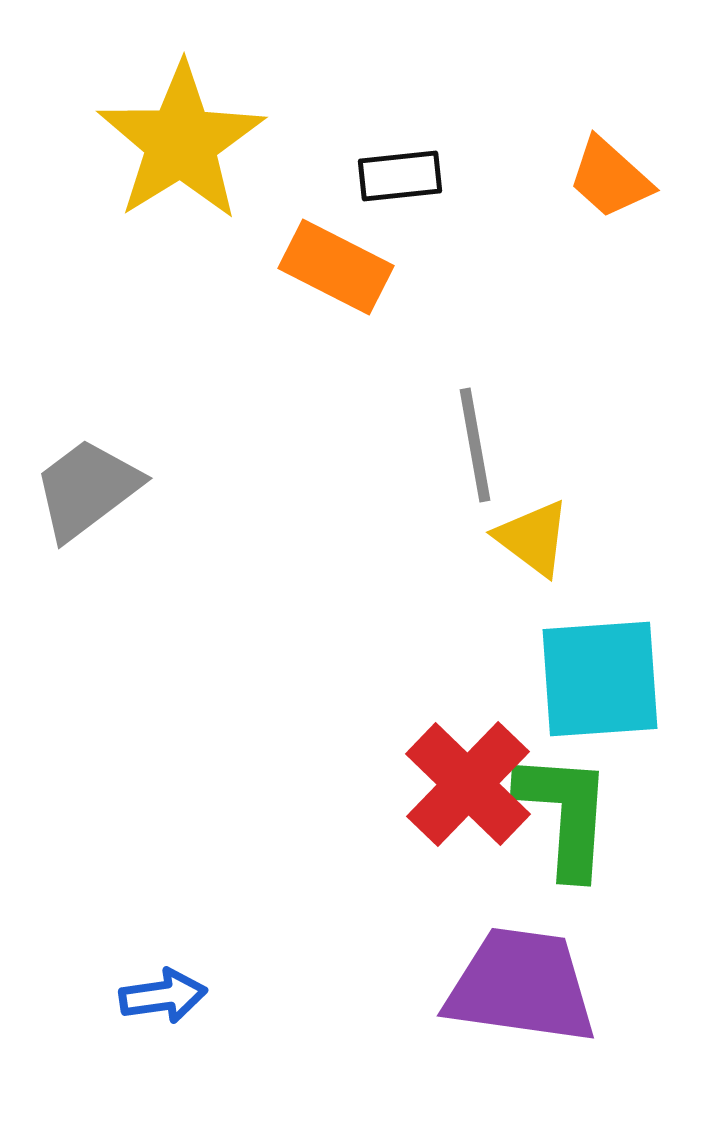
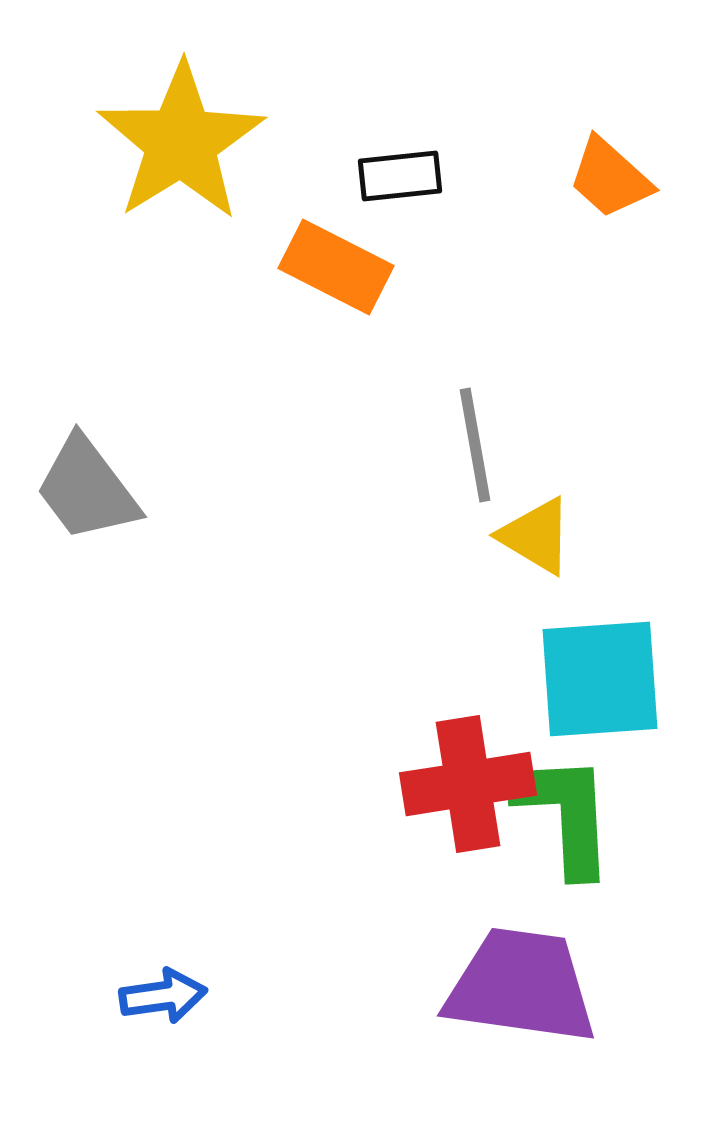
gray trapezoid: rotated 90 degrees counterclockwise
yellow triangle: moved 3 px right, 2 px up; rotated 6 degrees counterclockwise
red cross: rotated 37 degrees clockwise
green L-shape: rotated 7 degrees counterclockwise
